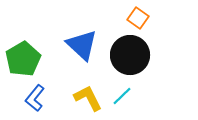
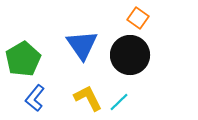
blue triangle: rotated 12 degrees clockwise
cyan line: moved 3 px left, 6 px down
